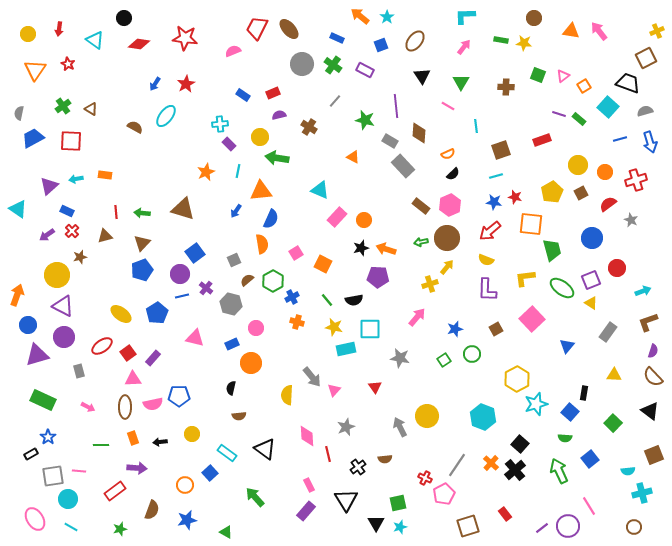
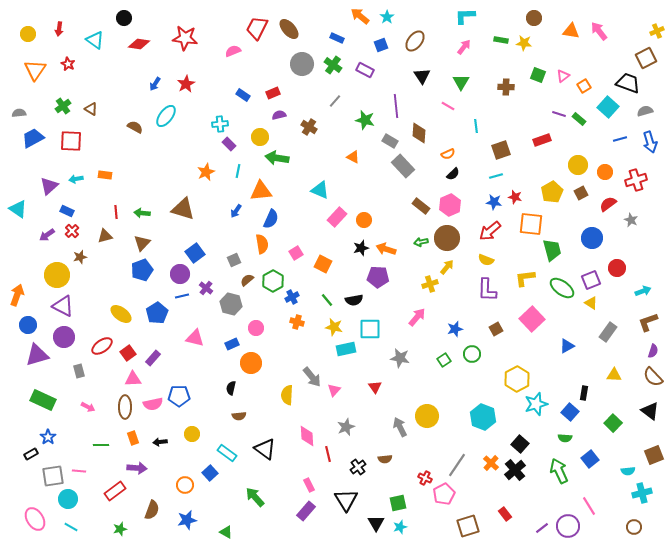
gray semicircle at (19, 113): rotated 72 degrees clockwise
blue triangle at (567, 346): rotated 21 degrees clockwise
